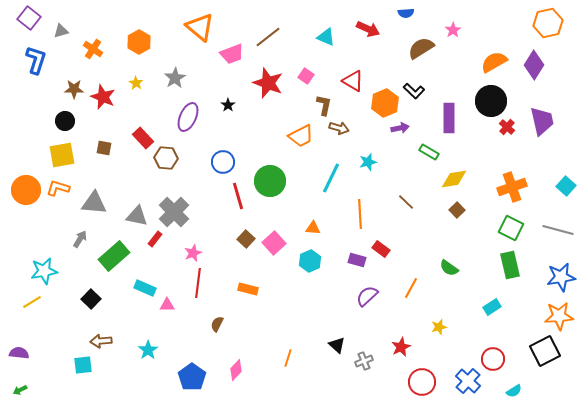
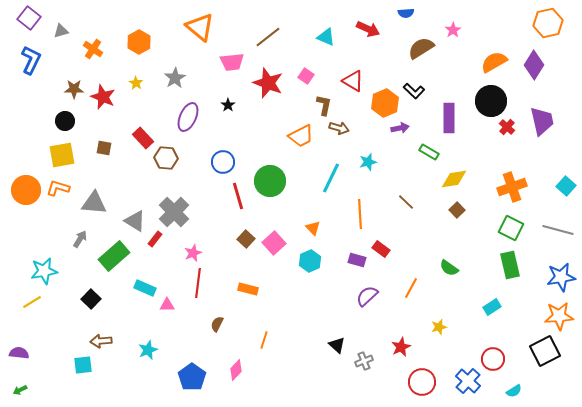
pink trapezoid at (232, 54): moved 8 px down; rotated 15 degrees clockwise
blue L-shape at (36, 60): moved 5 px left; rotated 8 degrees clockwise
gray triangle at (137, 216): moved 2 px left, 5 px down; rotated 20 degrees clockwise
orange triangle at (313, 228): rotated 42 degrees clockwise
cyan star at (148, 350): rotated 12 degrees clockwise
orange line at (288, 358): moved 24 px left, 18 px up
